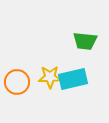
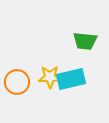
cyan rectangle: moved 2 px left
